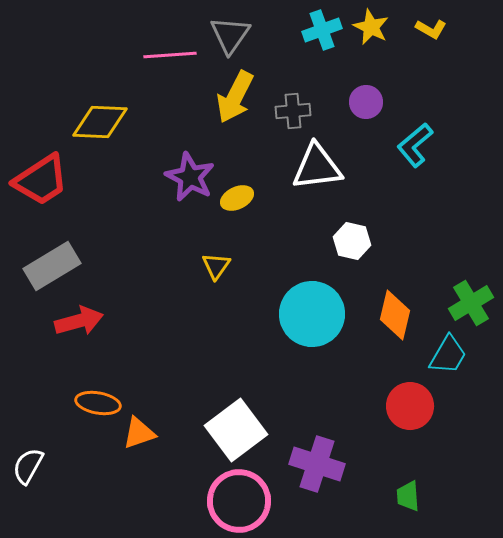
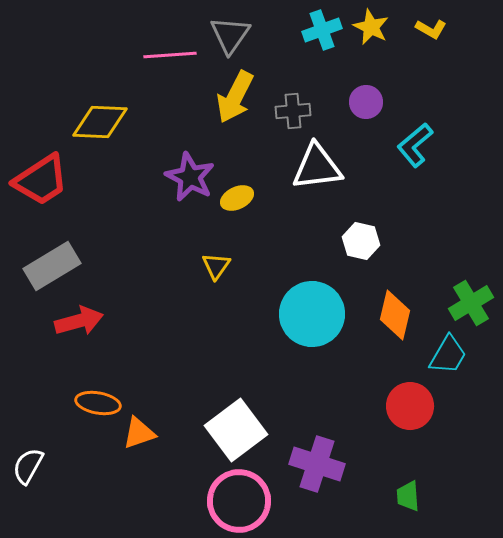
white hexagon: moved 9 px right
